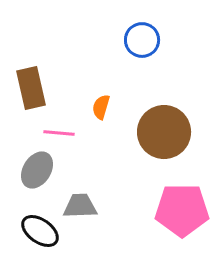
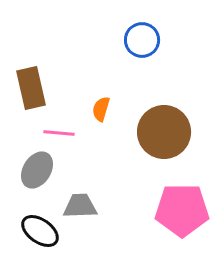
orange semicircle: moved 2 px down
